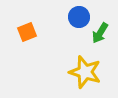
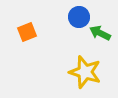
green arrow: rotated 85 degrees clockwise
